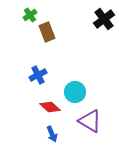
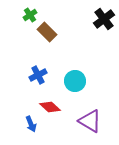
brown rectangle: rotated 24 degrees counterclockwise
cyan circle: moved 11 px up
blue arrow: moved 21 px left, 10 px up
